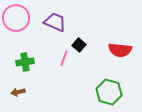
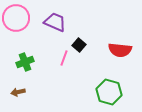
green cross: rotated 12 degrees counterclockwise
